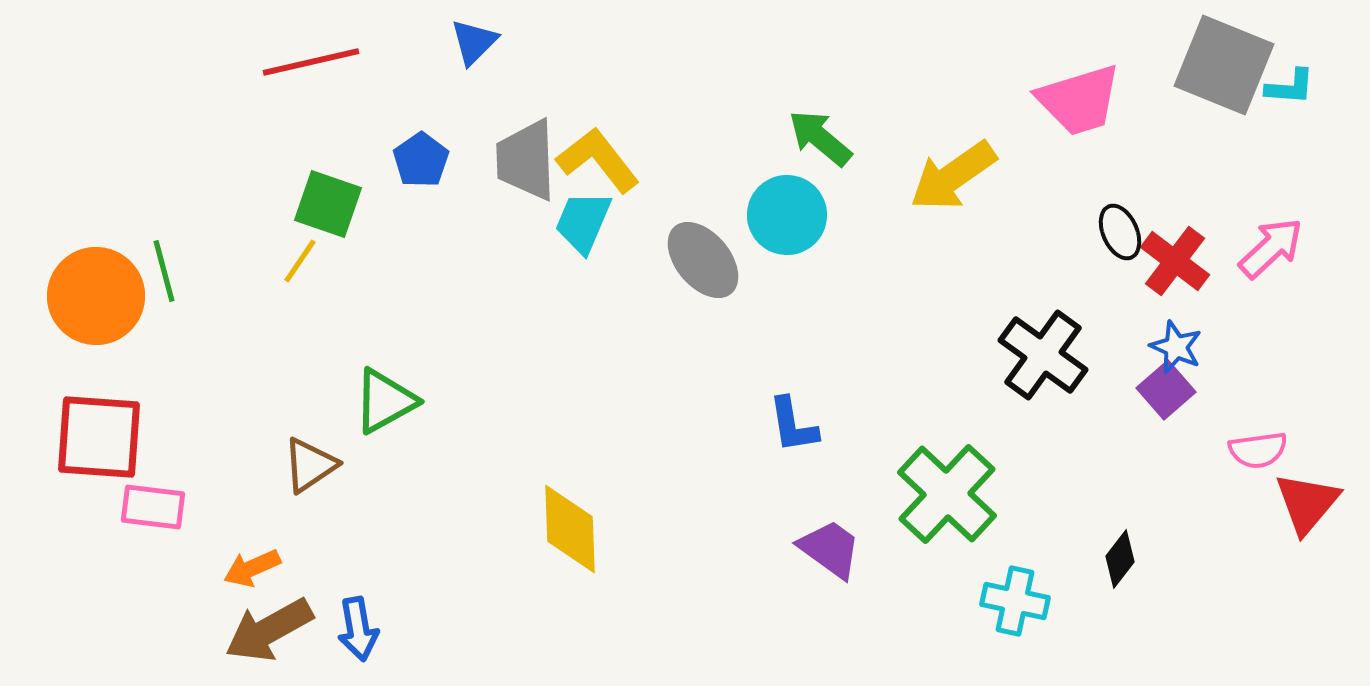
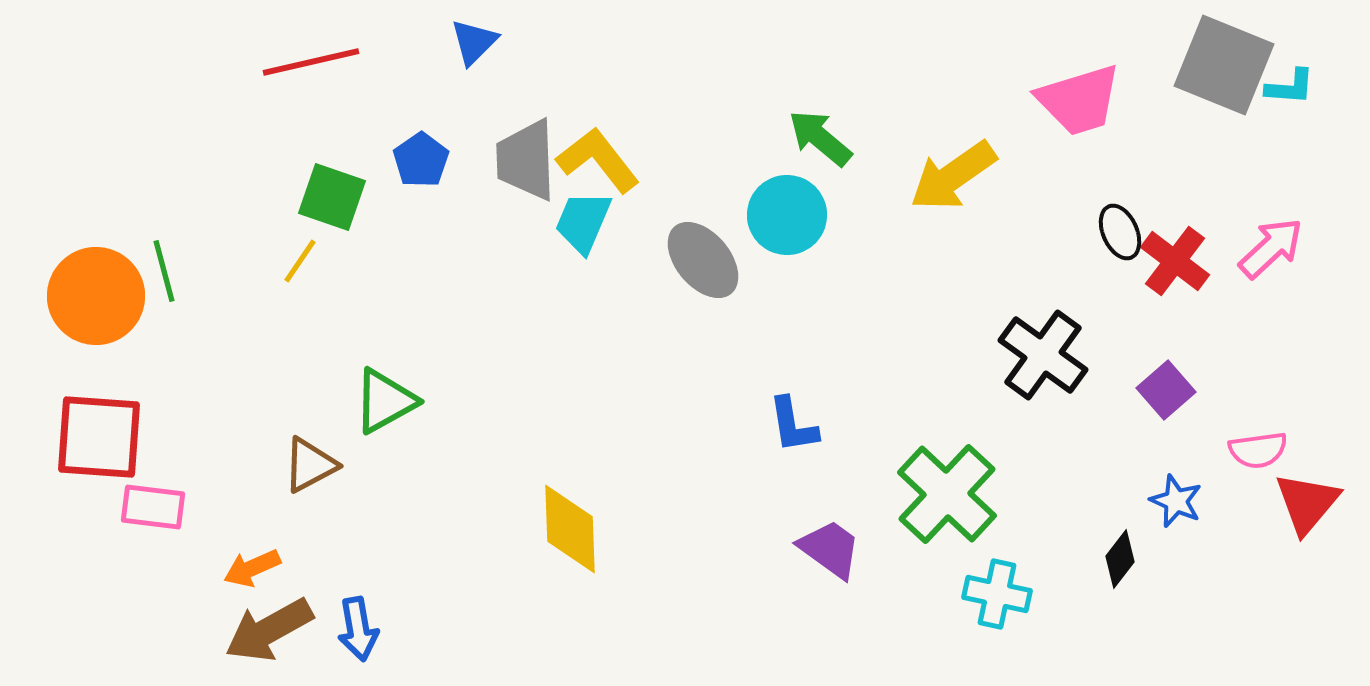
green square: moved 4 px right, 7 px up
blue star: moved 154 px down
brown triangle: rotated 6 degrees clockwise
cyan cross: moved 18 px left, 7 px up
